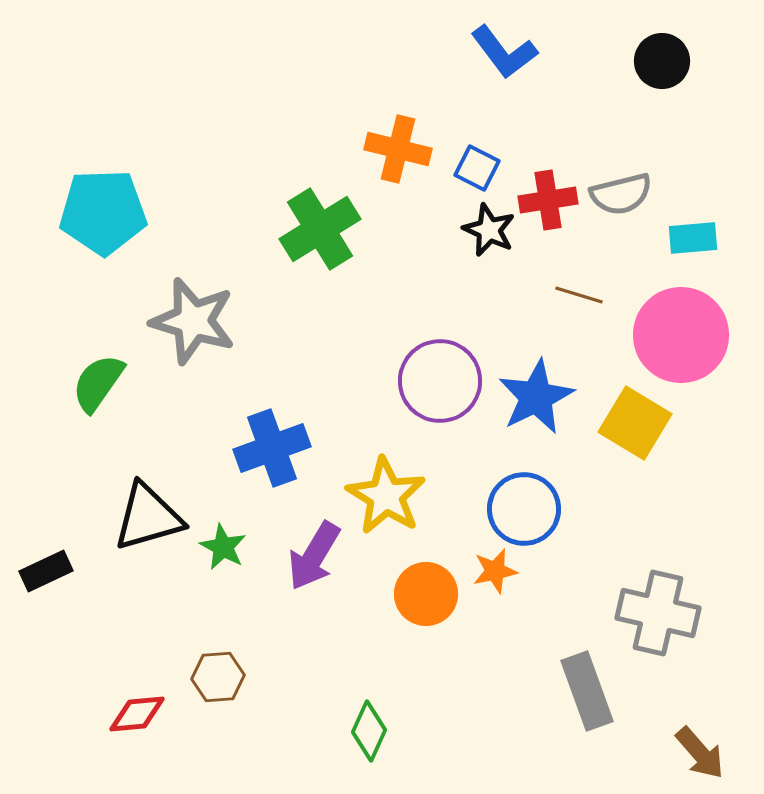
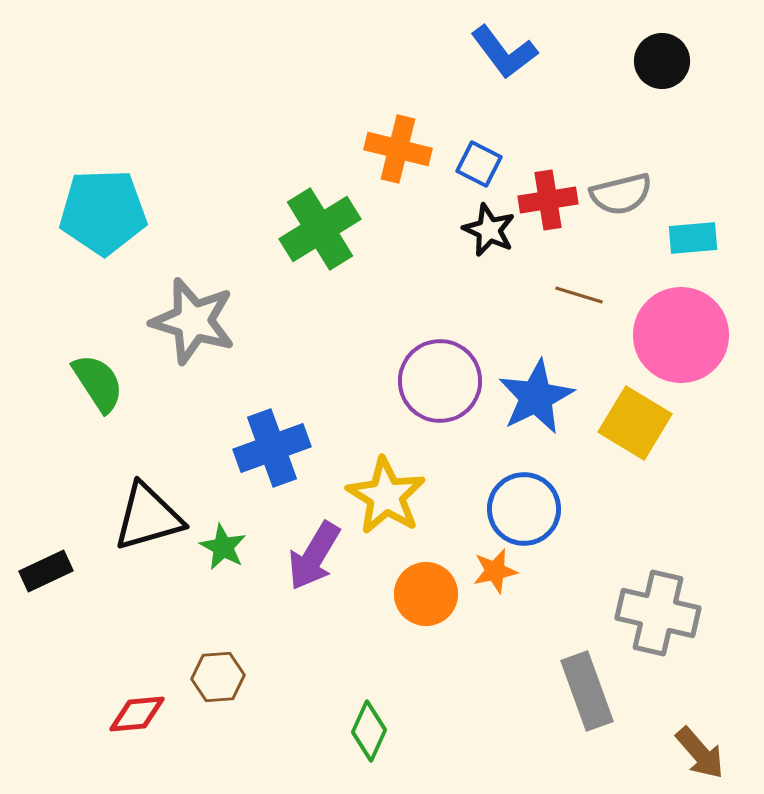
blue square: moved 2 px right, 4 px up
green semicircle: rotated 112 degrees clockwise
